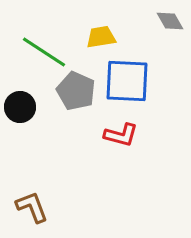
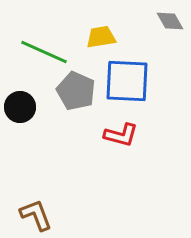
green line: rotated 9 degrees counterclockwise
brown L-shape: moved 4 px right, 8 px down
